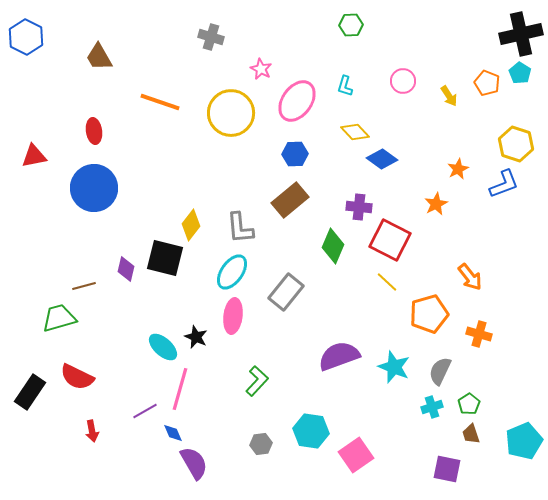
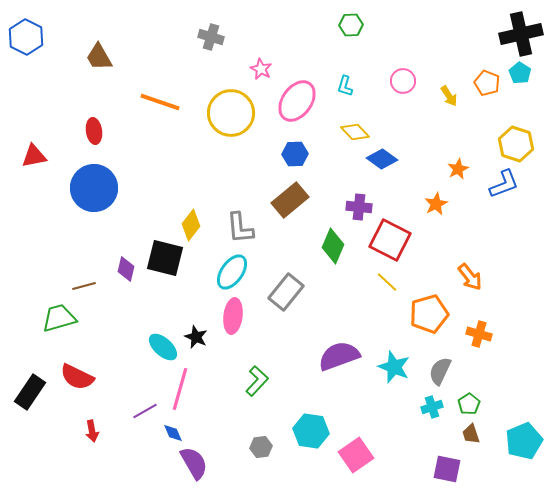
gray hexagon at (261, 444): moved 3 px down
